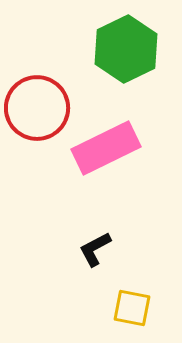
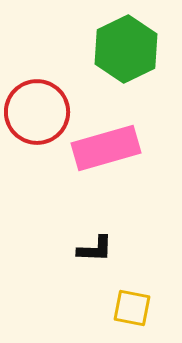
red circle: moved 4 px down
pink rectangle: rotated 10 degrees clockwise
black L-shape: rotated 150 degrees counterclockwise
